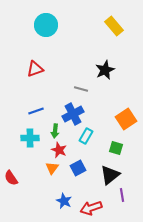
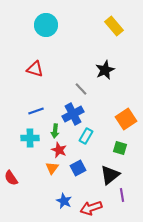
red triangle: rotated 36 degrees clockwise
gray line: rotated 32 degrees clockwise
green square: moved 4 px right
